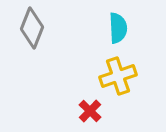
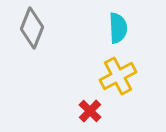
yellow cross: rotated 9 degrees counterclockwise
